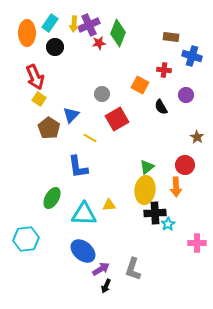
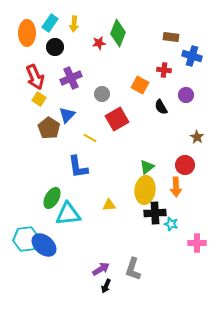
purple cross: moved 18 px left, 53 px down
blue triangle: moved 4 px left
cyan triangle: moved 16 px left; rotated 8 degrees counterclockwise
cyan star: moved 3 px right; rotated 24 degrees counterclockwise
blue ellipse: moved 39 px left, 6 px up
